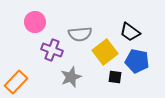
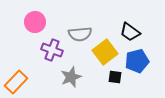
blue pentagon: rotated 25 degrees counterclockwise
